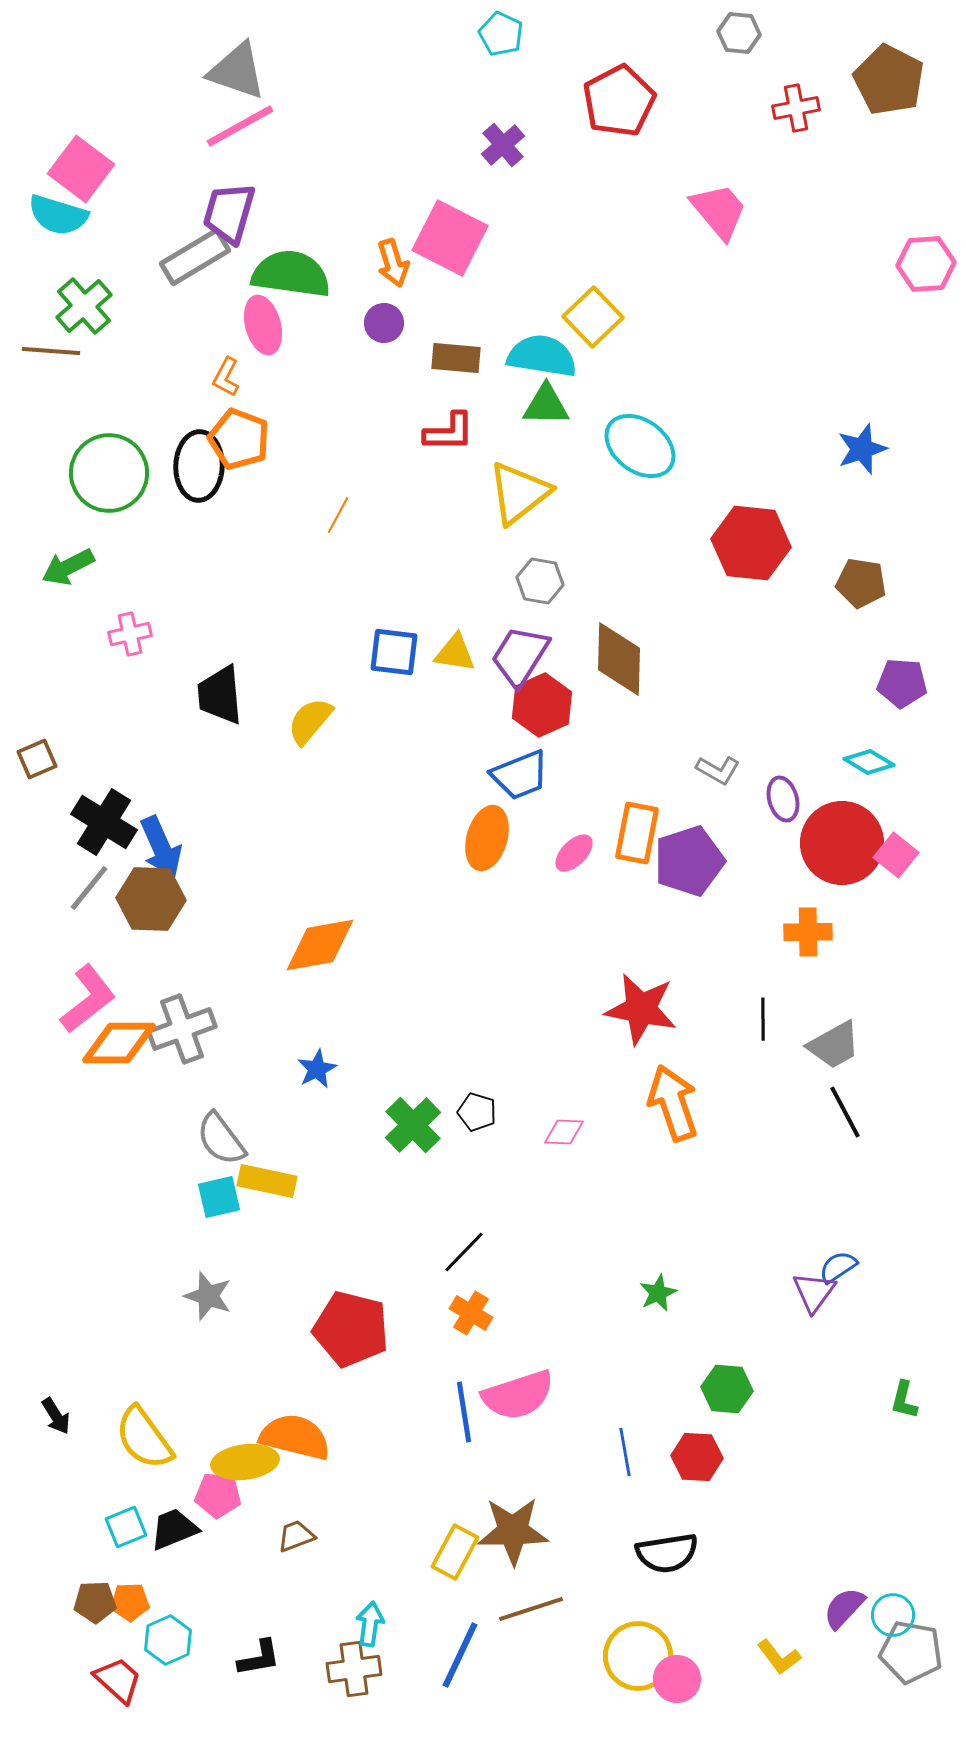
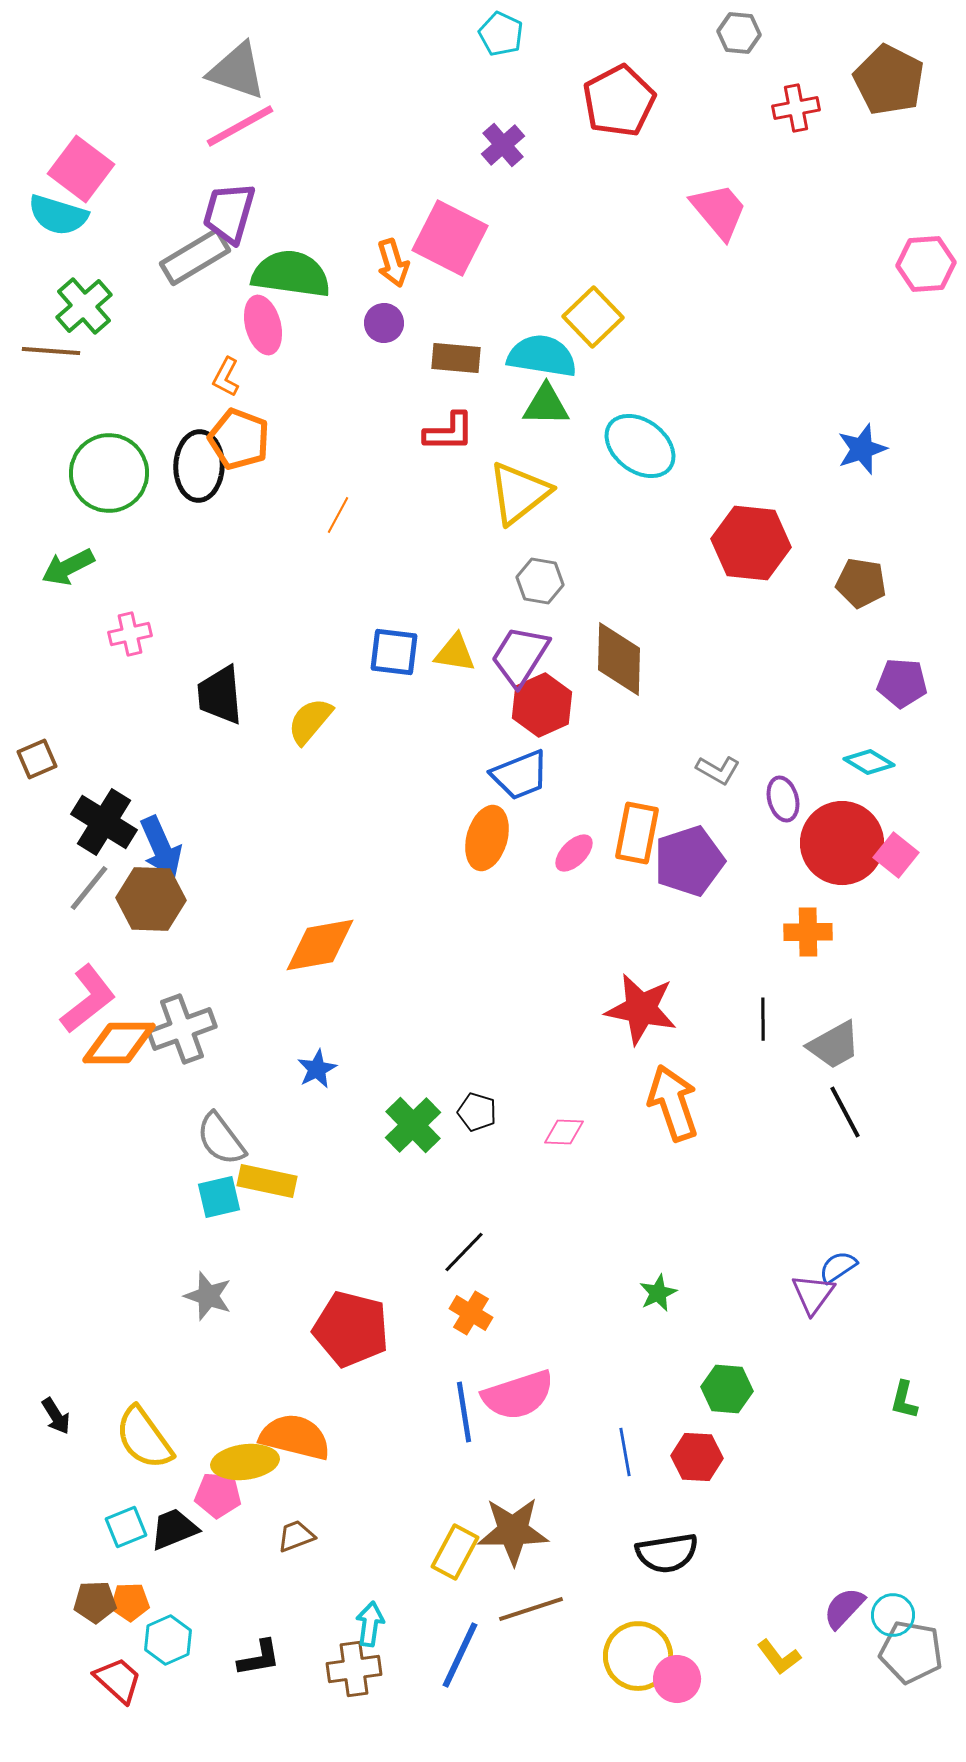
purple triangle at (814, 1292): moved 1 px left, 2 px down
